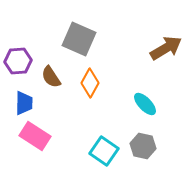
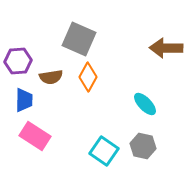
brown arrow: rotated 148 degrees counterclockwise
brown semicircle: rotated 65 degrees counterclockwise
orange diamond: moved 2 px left, 6 px up
blue trapezoid: moved 3 px up
